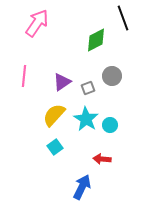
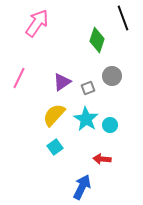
green diamond: moved 1 px right; rotated 45 degrees counterclockwise
pink line: moved 5 px left, 2 px down; rotated 20 degrees clockwise
